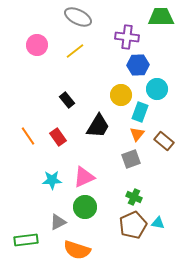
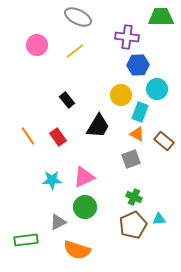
orange triangle: rotated 42 degrees counterclockwise
cyan triangle: moved 1 px right, 4 px up; rotated 16 degrees counterclockwise
